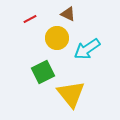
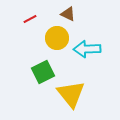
cyan arrow: rotated 32 degrees clockwise
